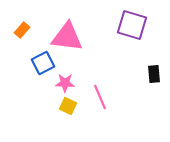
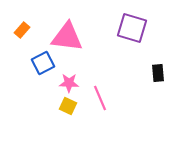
purple square: moved 3 px down
black rectangle: moved 4 px right, 1 px up
pink star: moved 4 px right
pink line: moved 1 px down
